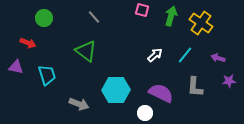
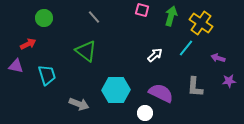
red arrow: moved 1 px down; rotated 49 degrees counterclockwise
cyan line: moved 1 px right, 7 px up
purple triangle: moved 1 px up
